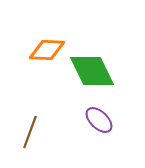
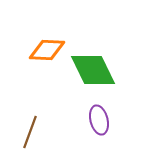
green diamond: moved 1 px right, 1 px up
purple ellipse: rotated 32 degrees clockwise
